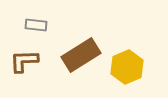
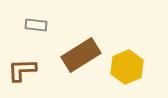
brown L-shape: moved 2 px left, 9 px down
